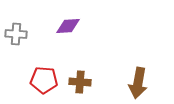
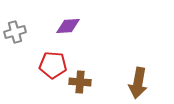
gray cross: moved 1 px left, 2 px up; rotated 20 degrees counterclockwise
red pentagon: moved 9 px right, 15 px up
